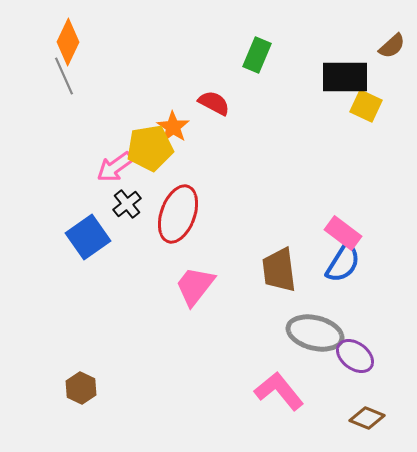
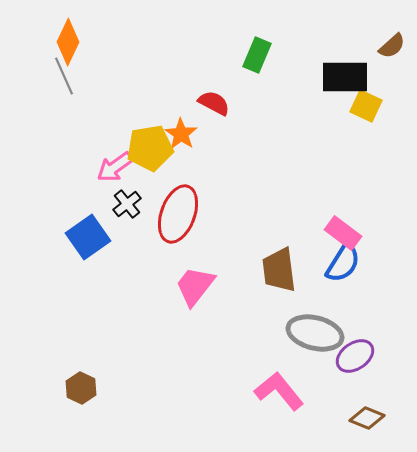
orange star: moved 8 px right, 7 px down
purple ellipse: rotated 72 degrees counterclockwise
